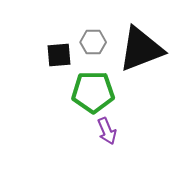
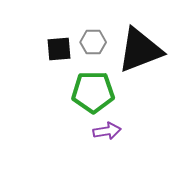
black triangle: moved 1 px left, 1 px down
black square: moved 6 px up
purple arrow: rotated 76 degrees counterclockwise
